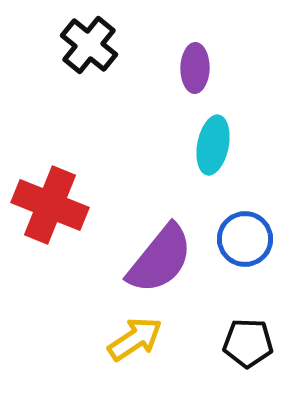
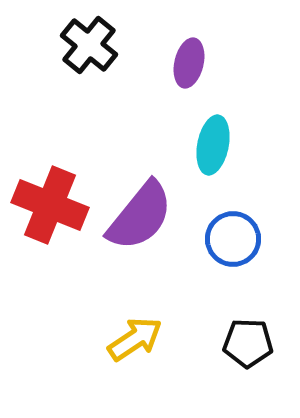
purple ellipse: moved 6 px left, 5 px up; rotated 12 degrees clockwise
blue circle: moved 12 px left
purple semicircle: moved 20 px left, 43 px up
